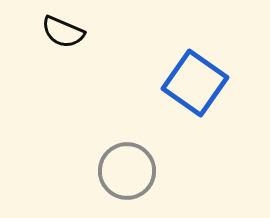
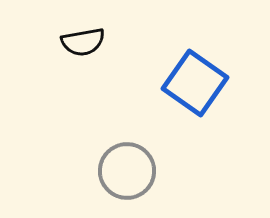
black semicircle: moved 20 px right, 10 px down; rotated 33 degrees counterclockwise
